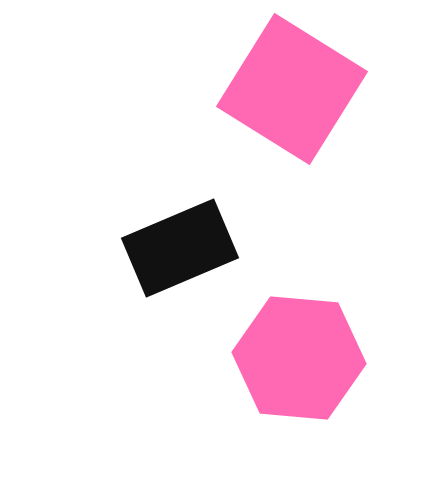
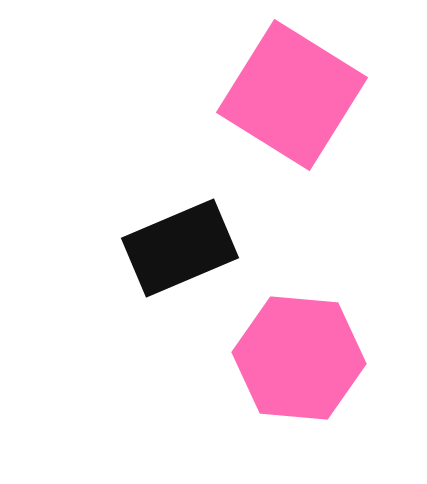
pink square: moved 6 px down
